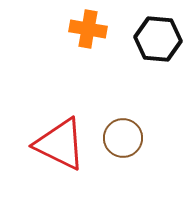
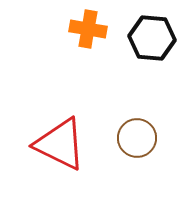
black hexagon: moved 6 px left, 1 px up
brown circle: moved 14 px right
